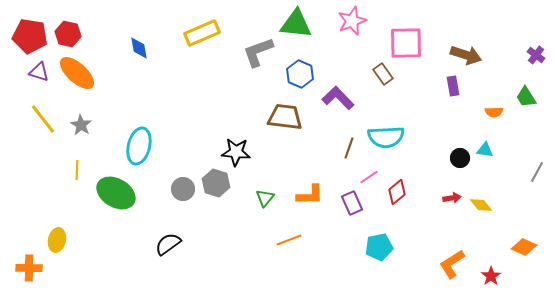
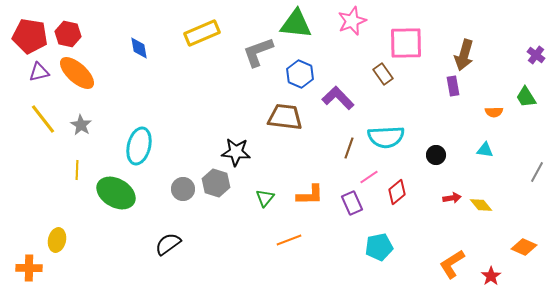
brown arrow at (466, 55): moved 2 px left; rotated 88 degrees clockwise
purple triangle at (39, 72): rotated 30 degrees counterclockwise
black circle at (460, 158): moved 24 px left, 3 px up
